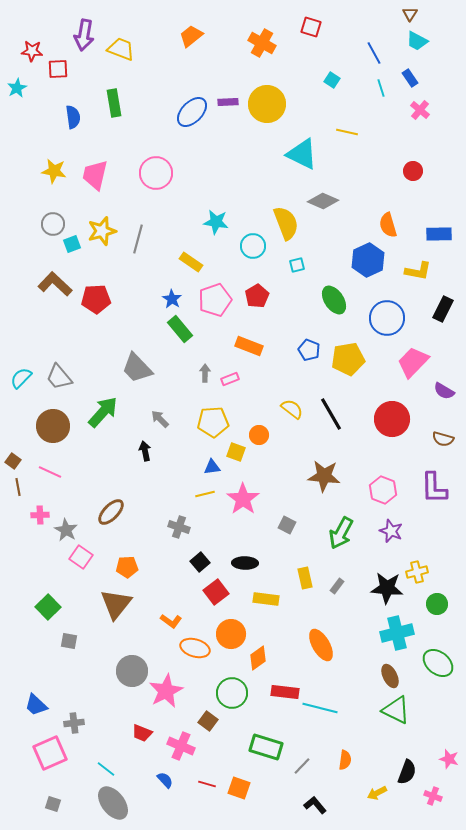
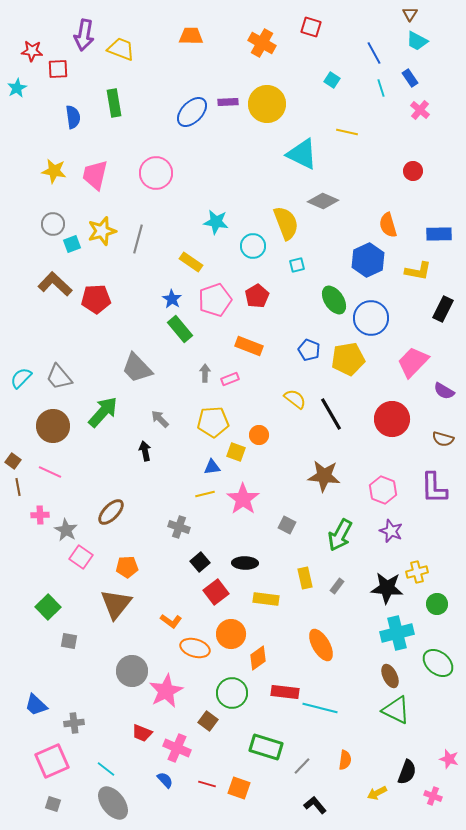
orange trapezoid at (191, 36): rotated 40 degrees clockwise
blue circle at (387, 318): moved 16 px left
yellow semicircle at (292, 409): moved 3 px right, 10 px up
green arrow at (341, 533): moved 1 px left, 2 px down
pink cross at (181, 746): moved 4 px left, 2 px down
pink square at (50, 753): moved 2 px right, 8 px down
